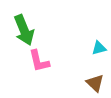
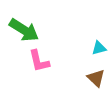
green arrow: rotated 36 degrees counterclockwise
brown triangle: moved 1 px right, 5 px up
